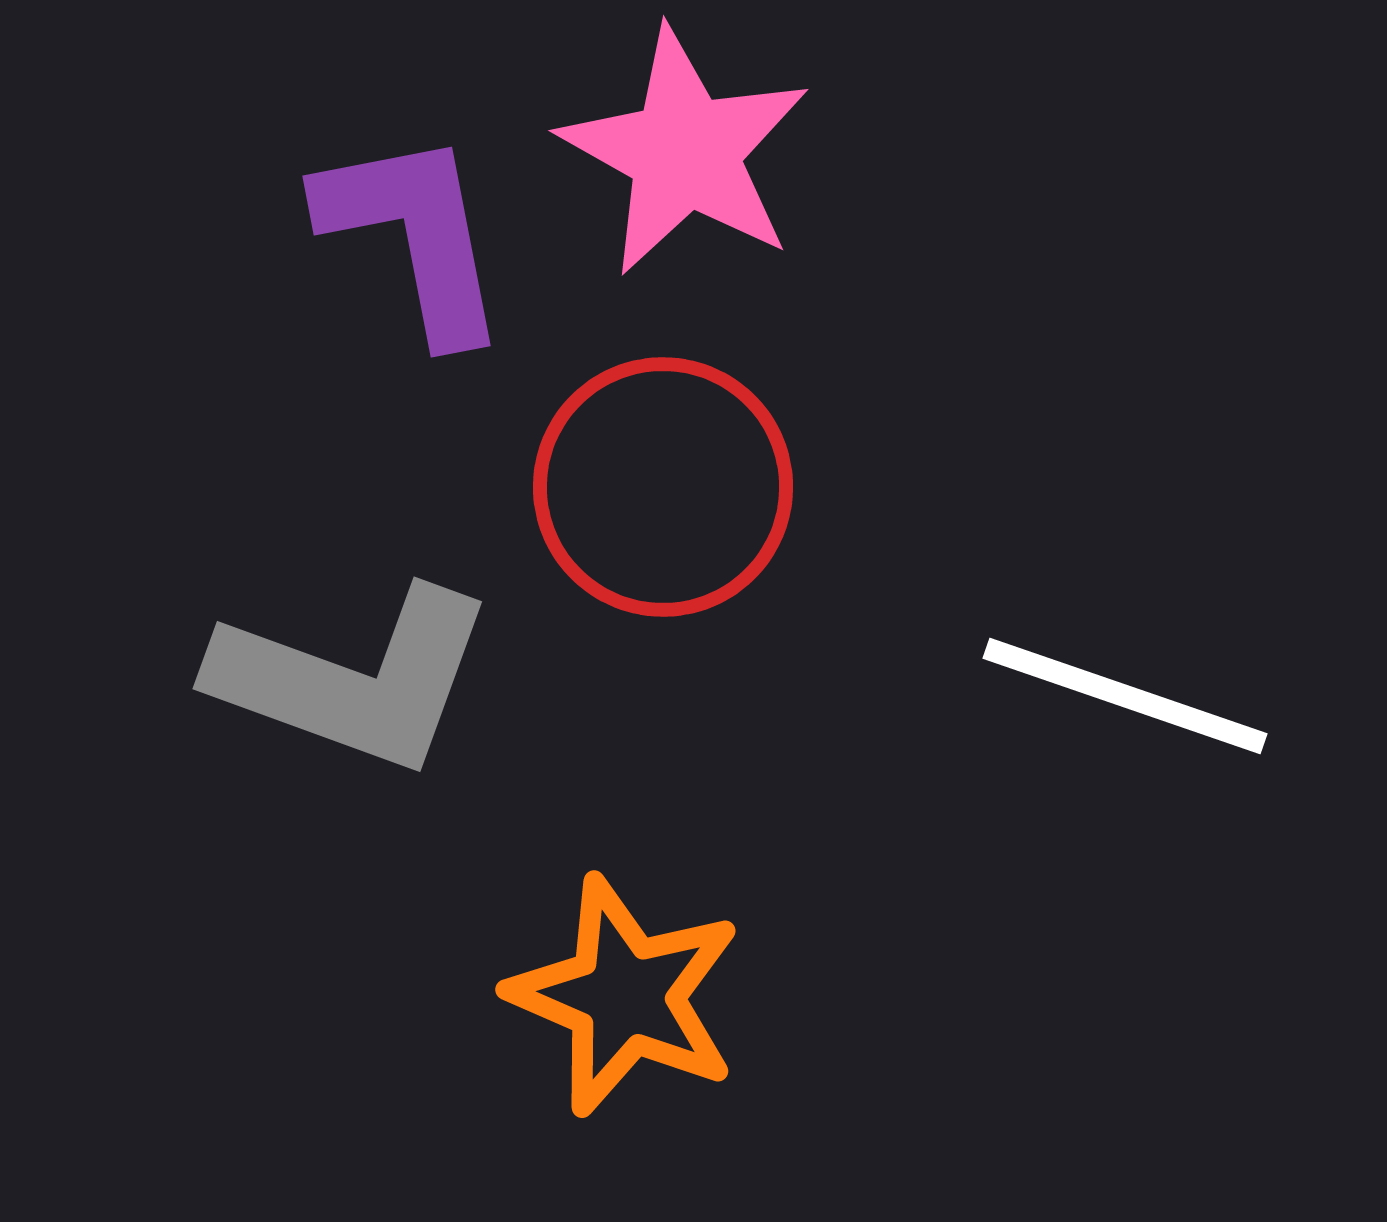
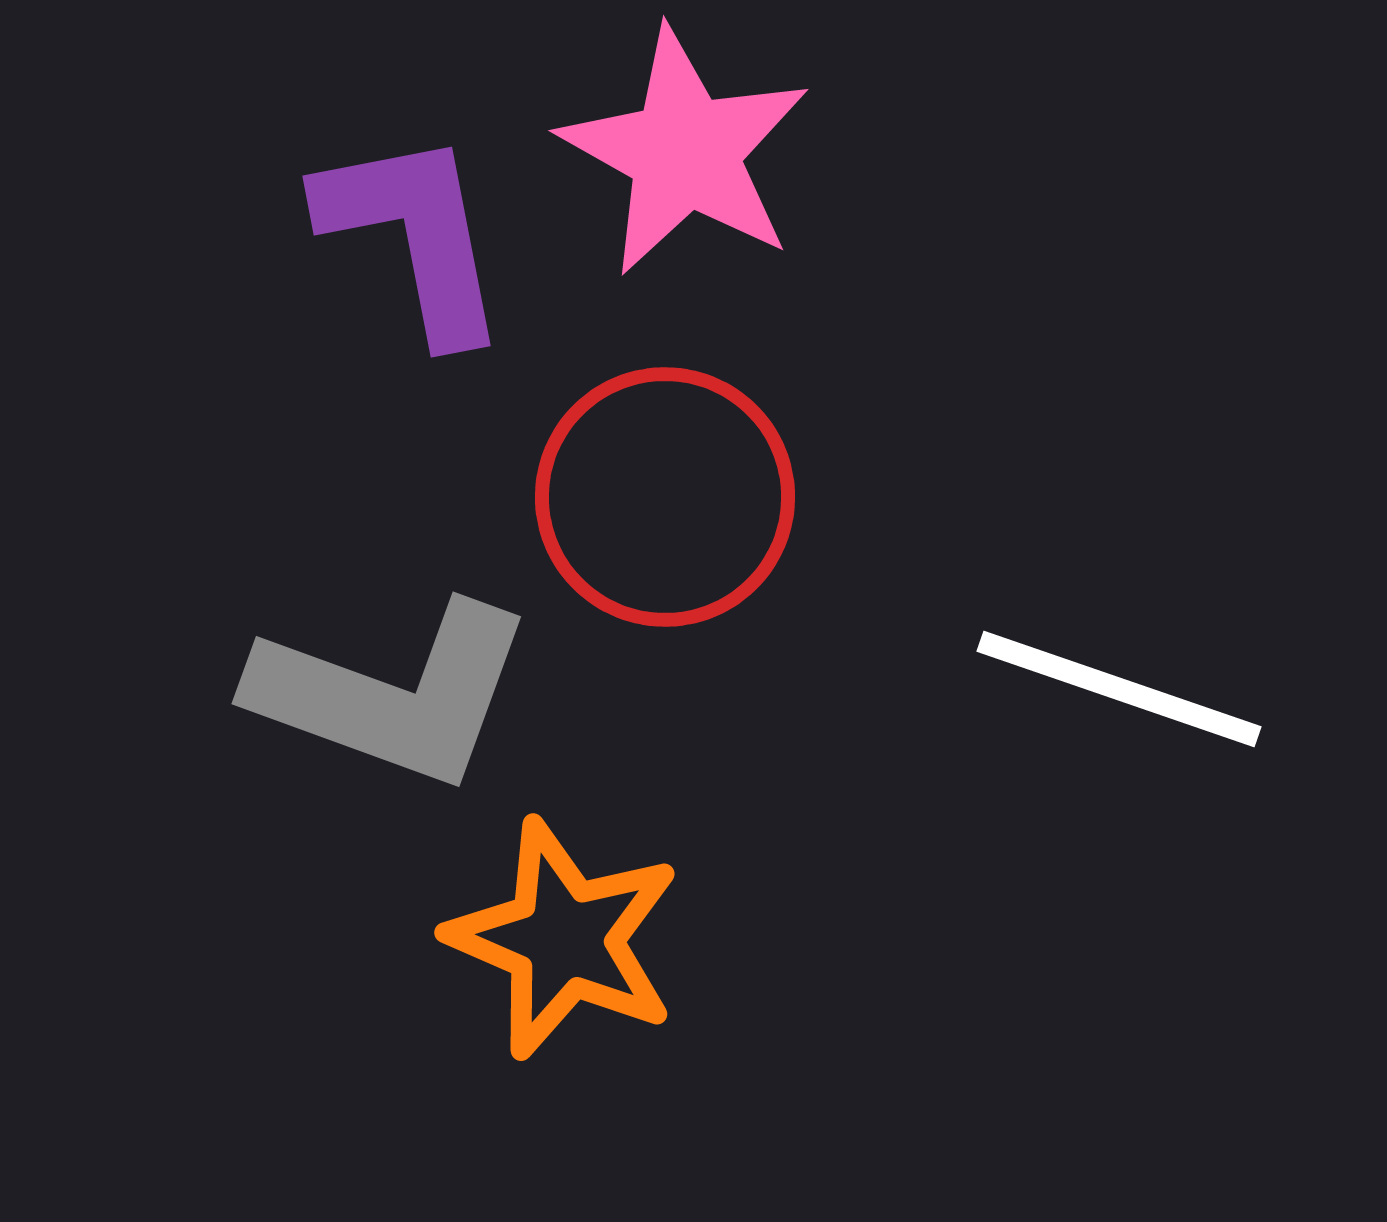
red circle: moved 2 px right, 10 px down
gray L-shape: moved 39 px right, 15 px down
white line: moved 6 px left, 7 px up
orange star: moved 61 px left, 57 px up
